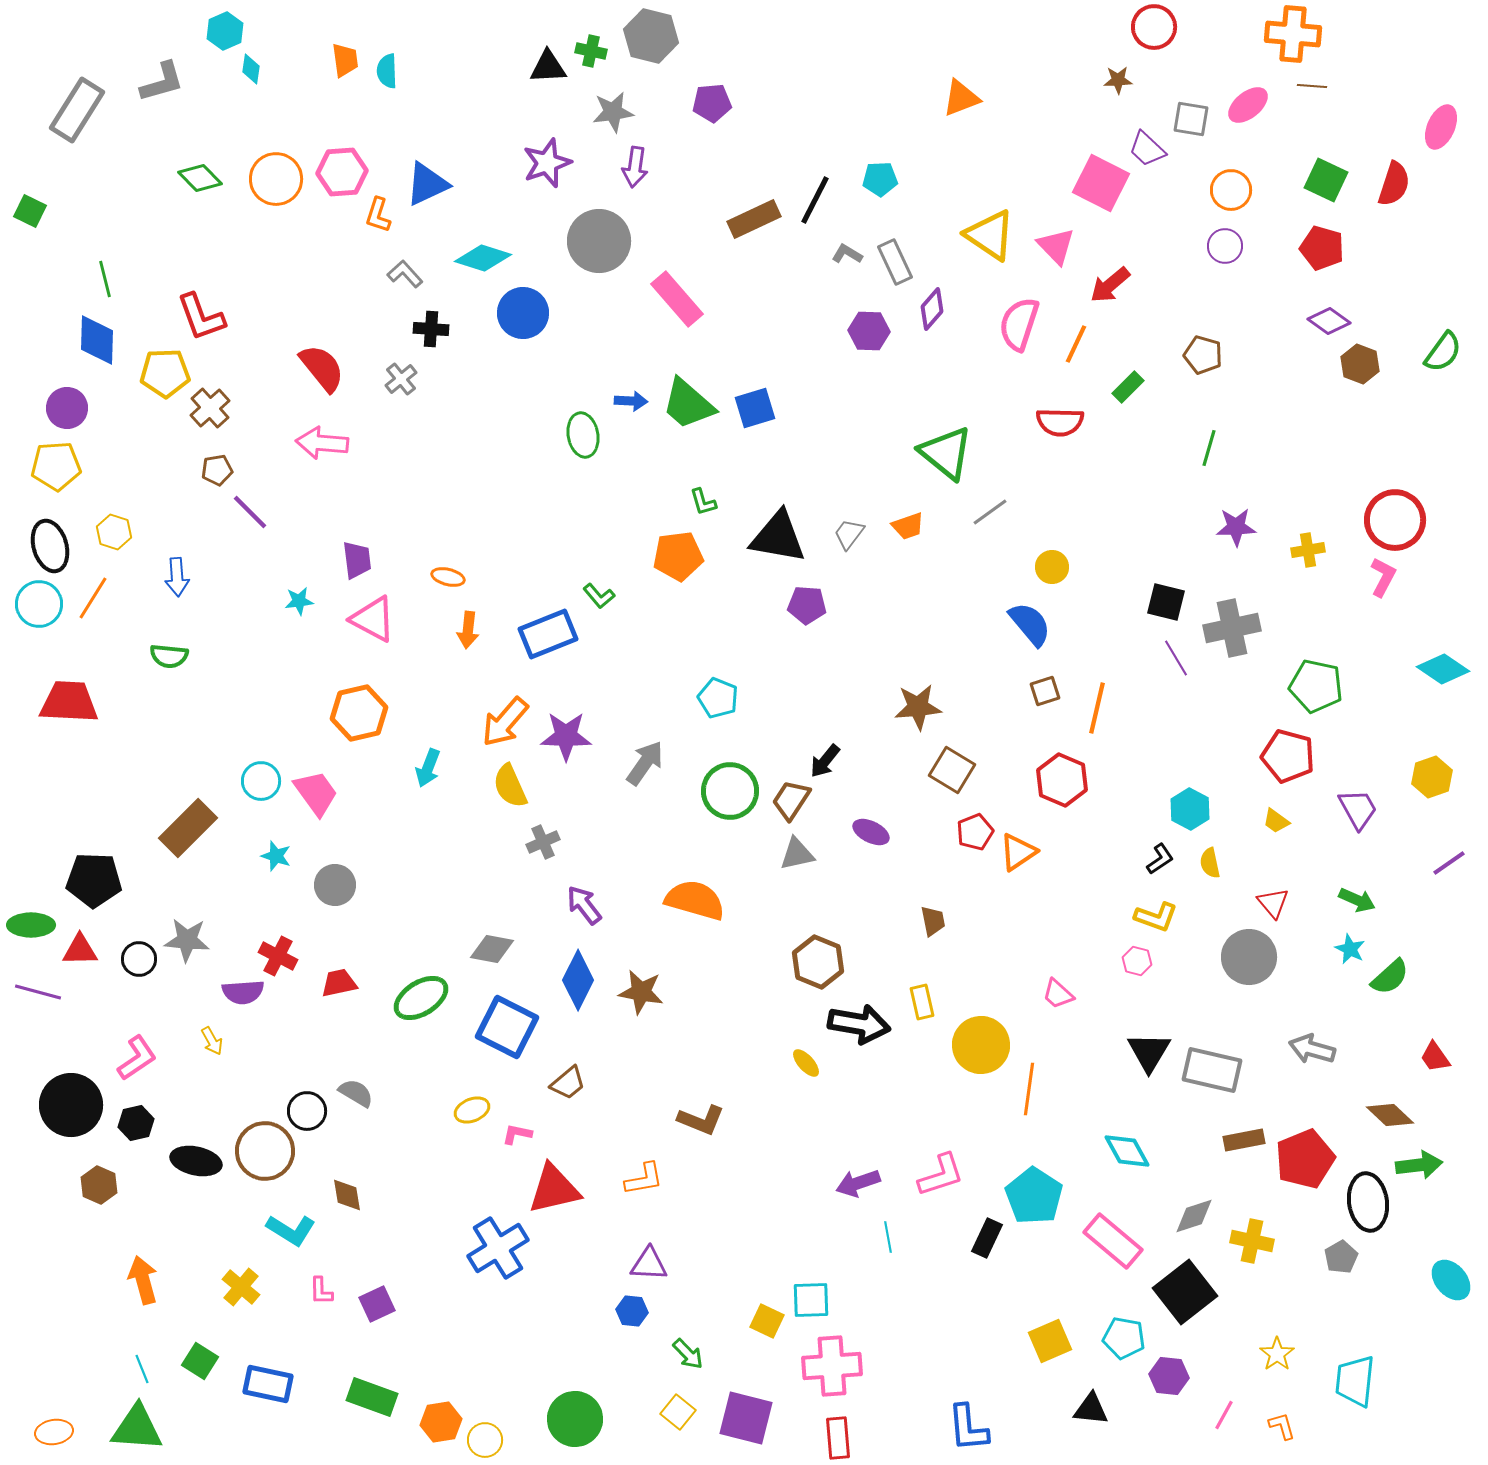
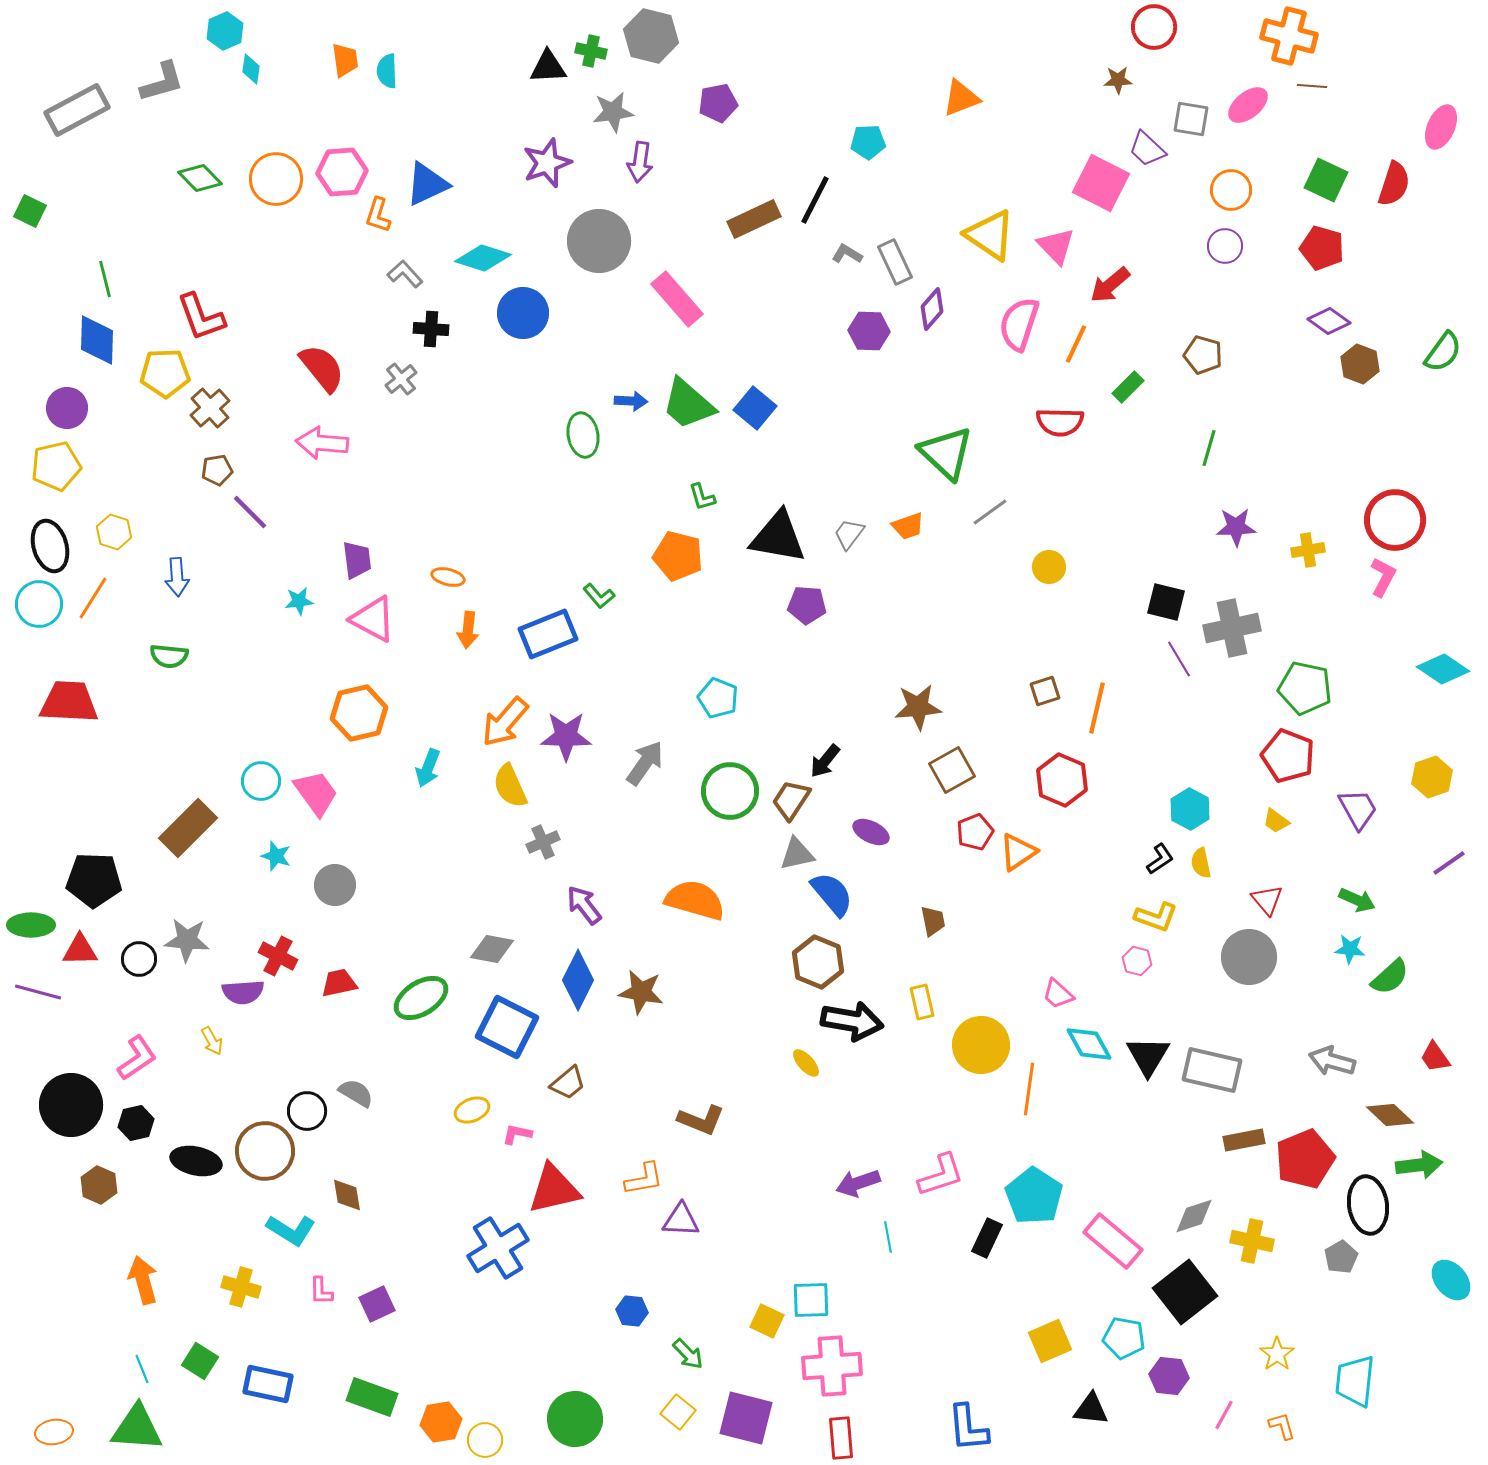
orange cross at (1293, 34): moved 4 px left, 2 px down; rotated 10 degrees clockwise
purple pentagon at (712, 103): moved 6 px right; rotated 6 degrees counterclockwise
gray rectangle at (77, 110): rotated 30 degrees clockwise
purple arrow at (635, 167): moved 5 px right, 5 px up
cyan pentagon at (880, 179): moved 12 px left, 37 px up
blue square at (755, 408): rotated 33 degrees counterclockwise
green triangle at (946, 453): rotated 4 degrees clockwise
yellow pentagon at (56, 466): rotated 9 degrees counterclockwise
green L-shape at (703, 502): moved 1 px left, 5 px up
orange pentagon at (678, 556): rotated 21 degrees clockwise
yellow circle at (1052, 567): moved 3 px left
blue semicircle at (1030, 624): moved 198 px left, 270 px down
purple line at (1176, 658): moved 3 px right, 1 px down
green pentagon at (1316, 686): moved 11 px left, 2 px down
red pentagon at (1288, 756): rotated 6 degrees clockwise
brown square at (952, 770): rotated 30 degrees clockwise
yellow semicircle at (1210, 863): moved 9 px left
red triangle at (1273, 903): moved 6 px left, 3 px up
cyan star at (1350, 949): rotated 20 degrees counterclockwise
black arrow at (859, 1024): moved 7 px left, 3 px up
gray arrow at (1312, 1049): moved 20 px right, 12 px down
black triangle at (1149, 1052): moved 1 px left, 4 px down
cyan diamond at (1127, 1151): moved 38 px left, 107 px up
black ellipse at (1368, 1202): moved 3 px down
purple triangle at (649, 1264): moved 32 px right, 44 px up
yellow cross at (241, 1287): rotated 24 degrees counterclockwise
red rectangle at (838, 1438): moved 3 px right
